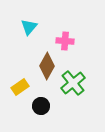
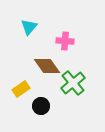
brown diamond: rotated 64 degrees counterclockwise
yellow rectangle: moved 1 px right, 2 px down
